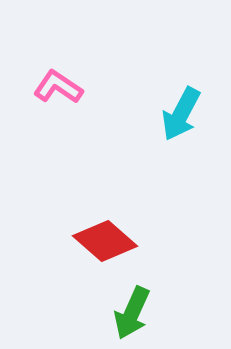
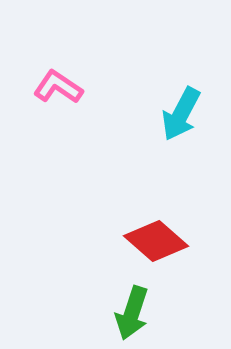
red diamond: moved 51 px right
green arrow: rotated 6 degrees counterclockwise
